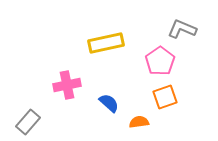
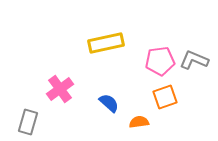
gray L-shape: moved 12 px right, 31 px down
pink pentagon: rotated 28 degrees clockwise
pink cross: moved 7 px left, 4 px down; rotated 24 degrees counterclockwise
gray rectangle: rotated 25 degrees counterclockwise
